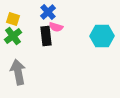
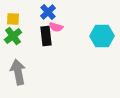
yellow square: rotated 16 degrees counterclockwise
